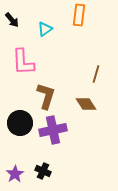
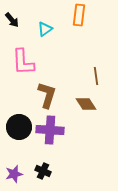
brown line: moved 2 px down; rotated 24 degrees counterclockwise
brown L-shape: moved 1 px right, 1 px up
black circle: moved 1 px left, 4 px down
purple cross: moved 3 px left; rotated 16 degrees clockwise
purple star: moved 1 px left; rotated 18 degrees clockwise
